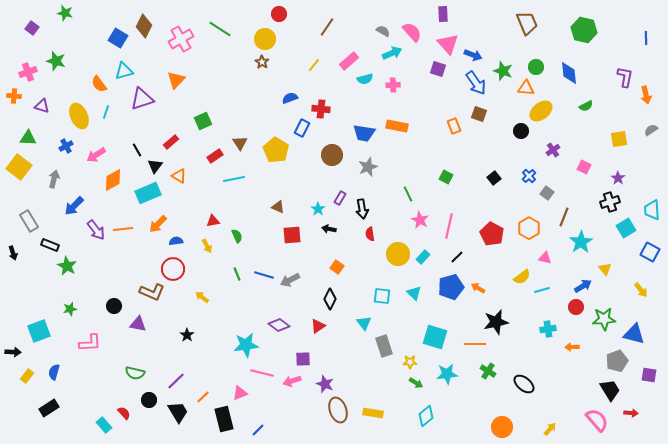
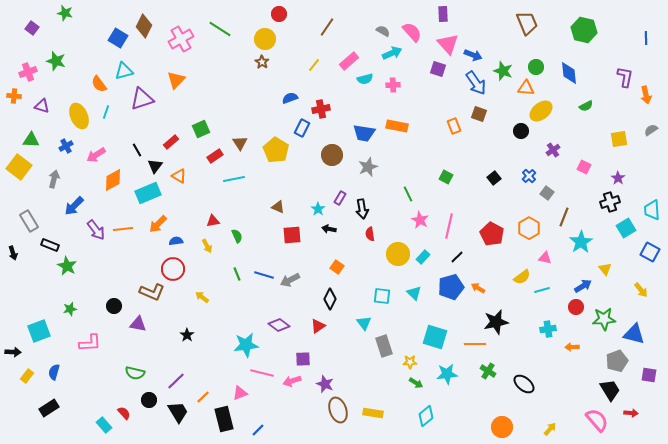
red cross at (321, 109): rotated 18 degrees counterclockwise
green square at (203, 121): moved 2 px left, 8 px down
green triangle at (28, 138): moved 3 px right, 2 px down
